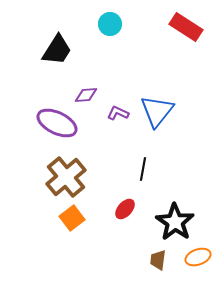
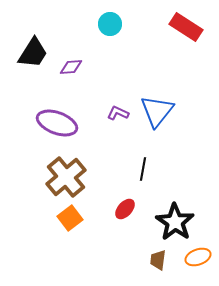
black trapezoid: moved 24 px left, 3 px down
purple diamond: moved 15 px left, 28 px up
purple ellipse: rotated 6 degrees counterclockwise
orange square: moved 2 px left
